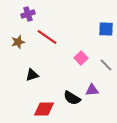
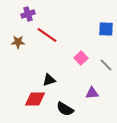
red line: moved 2 px up
brown star: rotated 16 degrees clockwise
black triangle: moved 17 px right, 5 px down
purple triangle: moved 3 px down
black semicircle: moved 7 px left, 11 px down
red diamond: moved 9 px left, 10 px up
